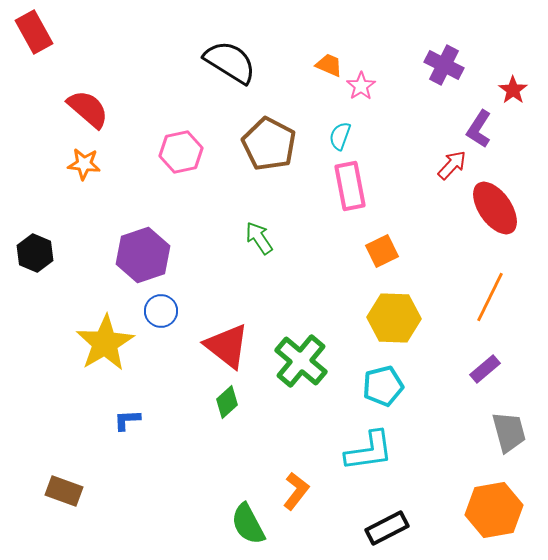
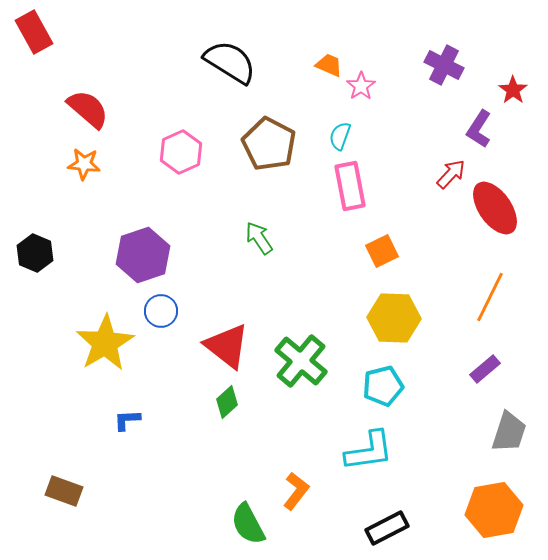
pink hexagon: rotated 12 degrees counterclockwise
red arrow: moved 1 px left, 9 px down
gray trapezoid: rotated 33 degrees clockwise
